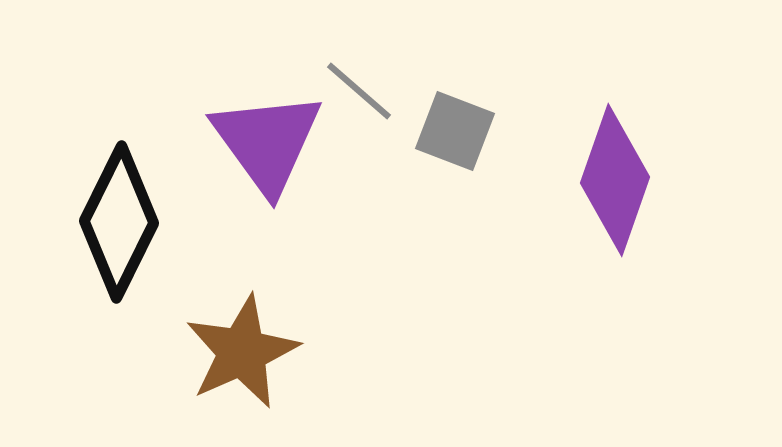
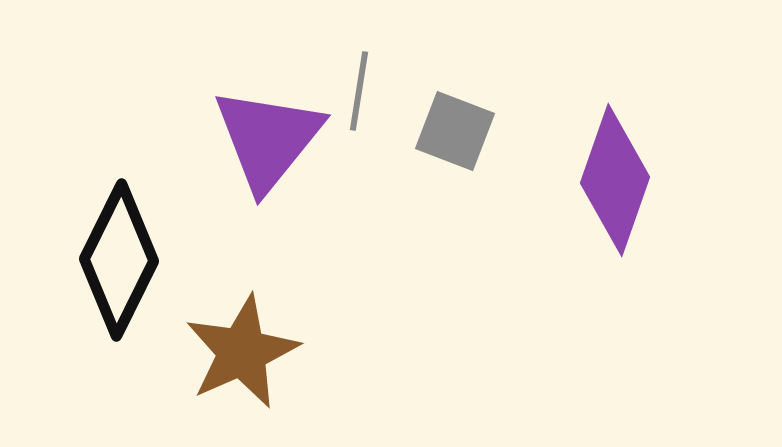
gray line: rotated 58 degrees clockwise
purple triangle: moved 1 px right, 3 px up; rotated 15 degrees clockwise
black diamond: moved 38 px down
